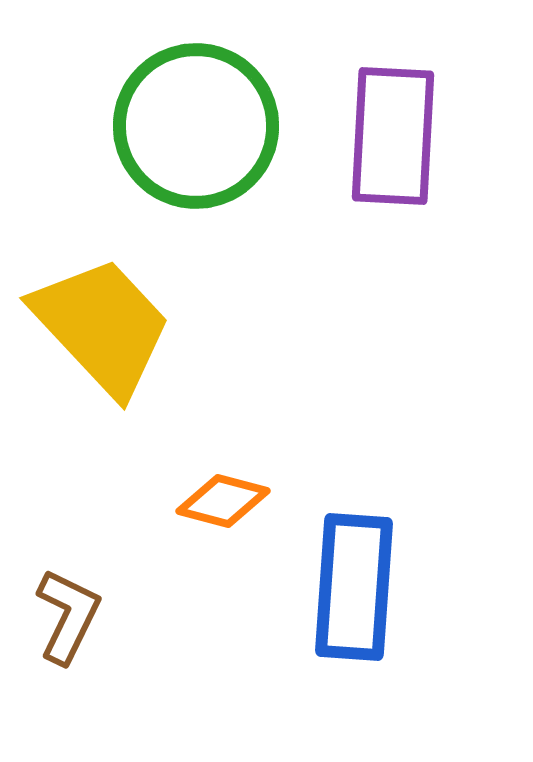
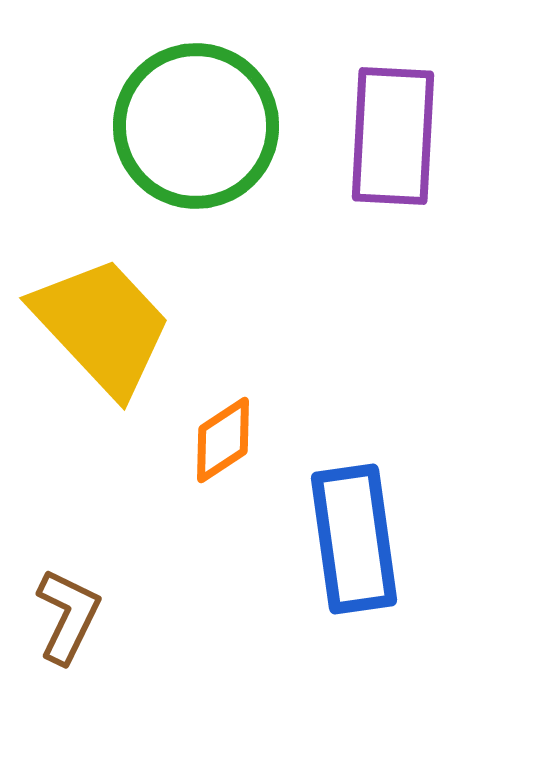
orange diamond: moved 61 px up; rotated 48 degrees counterclockwise
blue rectangle: moved 48 px up; rotated 12 degrees counterclockwise
